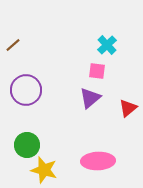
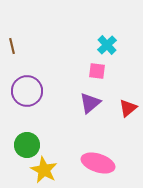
brown line: moved 1 px left, 1 px down; rotated 63 degrees counterclockwise
purple circle: moved 1 px right, 1 px down
purple triangle: moved 5 px down
pink ellipse: moved 2 px down; rotated 20 degrees clockwise
yellow star: rotated 12 degrees clockwise
